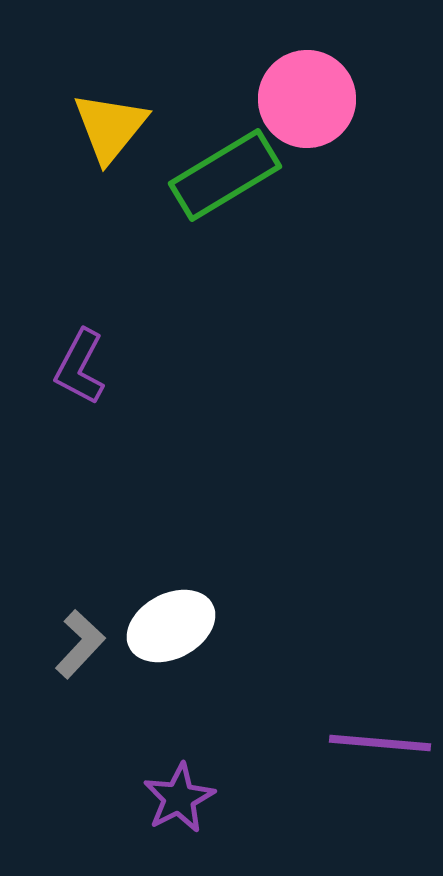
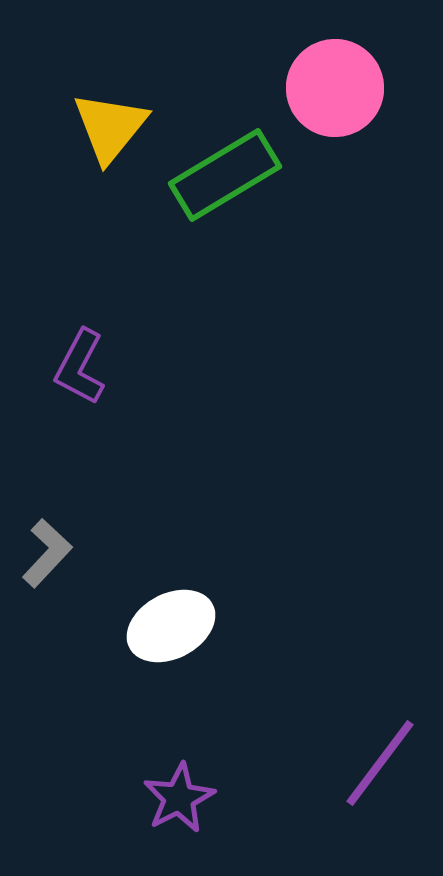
pink circle: moved 28 px right, 11 px up
gray L-shape: moved 33 px left, 91 px up
purple line: moved 20 px down; rotated 58 degrees counterclockwise
